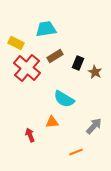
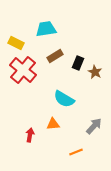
red cross: moved 4 px left, 2 px down
orange triangle: moved 1 px right, 2 px down
red arrow: rotated 32 degrees clockwise
